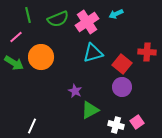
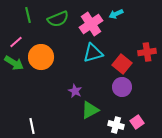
pink cross: moved 4 px right, 2 px down
pink line: moved 5 px down
red cross: rotated 12 degrees counterclockwise
white line: rotated 35 degrees counterclockwise
